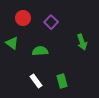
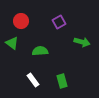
red circle: moved 2 px left, 3 px down
purple square: moved 8 px right; rotated 16 degrees clockwise
green arrow: rotated 56 degrees counterclockwise
white rectangle: moved 3 px left, 1 px up
